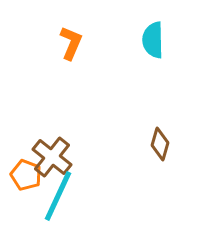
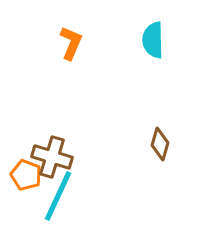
brown cross: rotated 21 degrees counterclockwise
